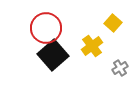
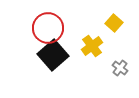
yellow square: moved 1 px right
red circle: moved 2 px right
gray cross: rotated 21 degrees counterclockwise
